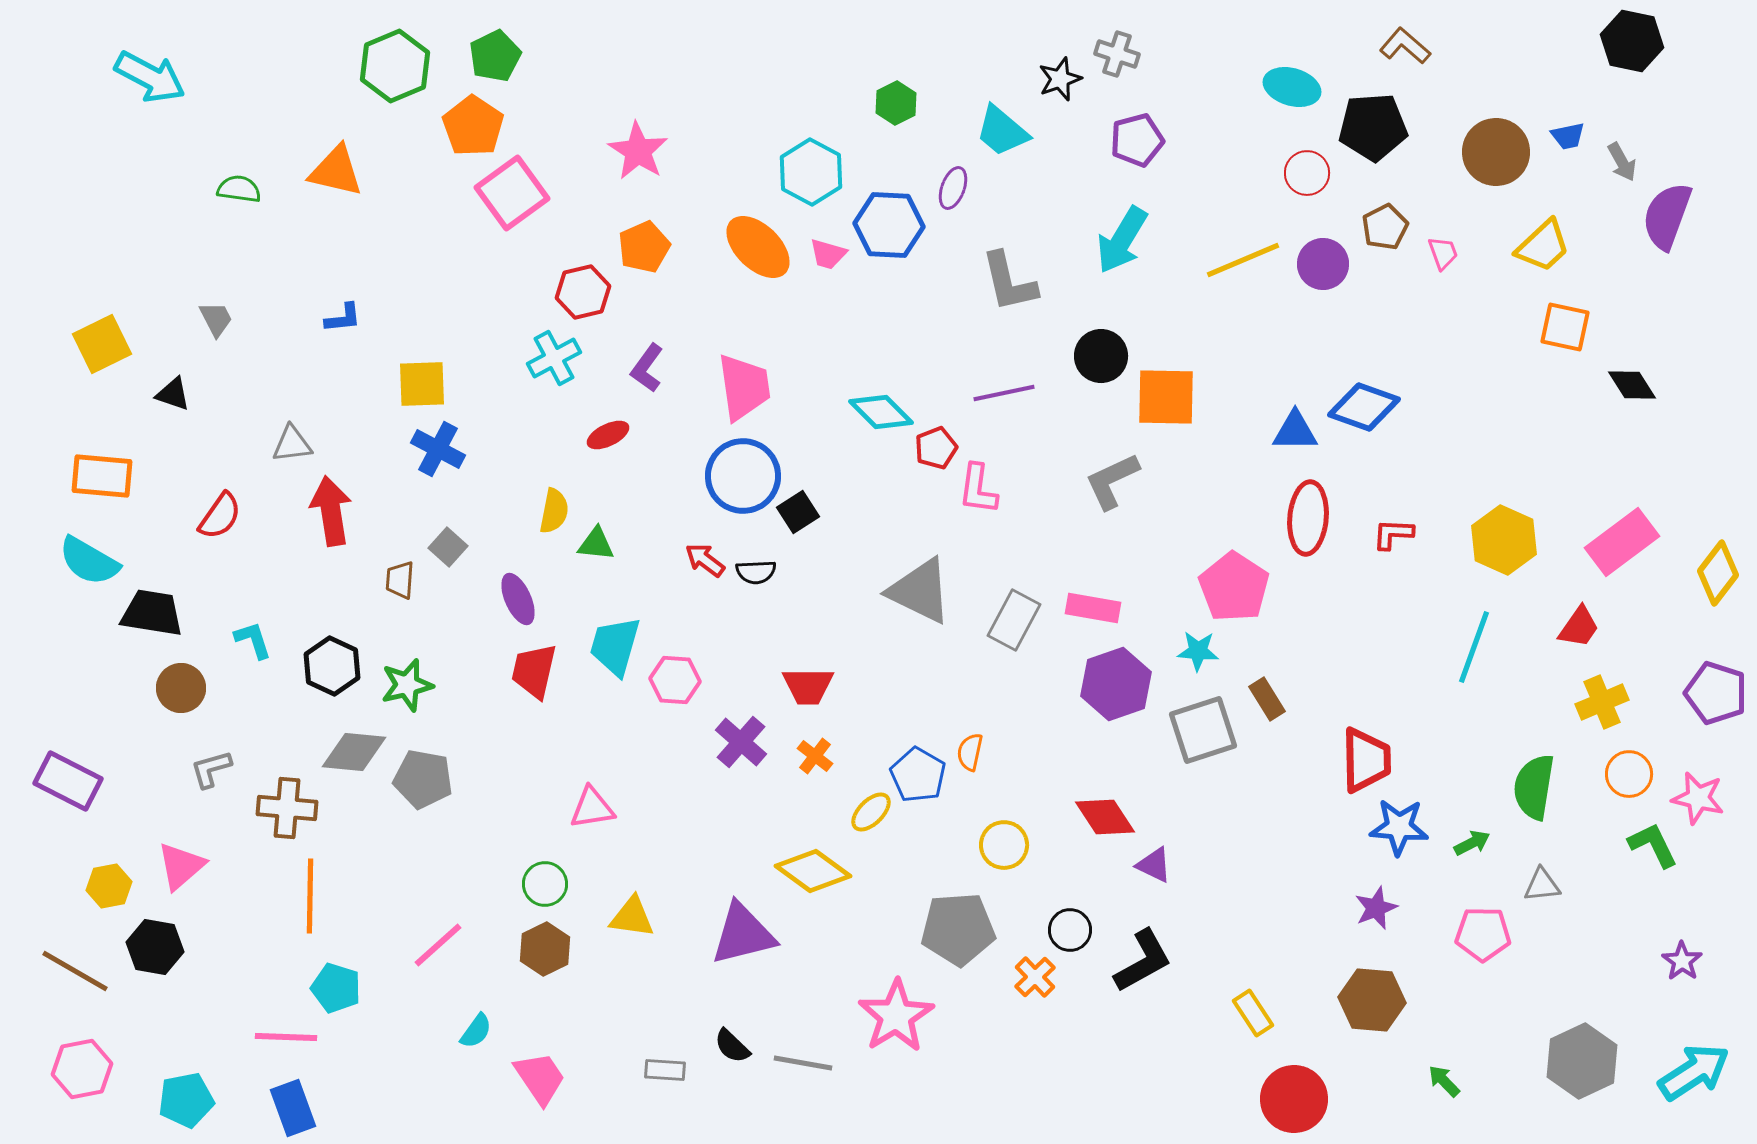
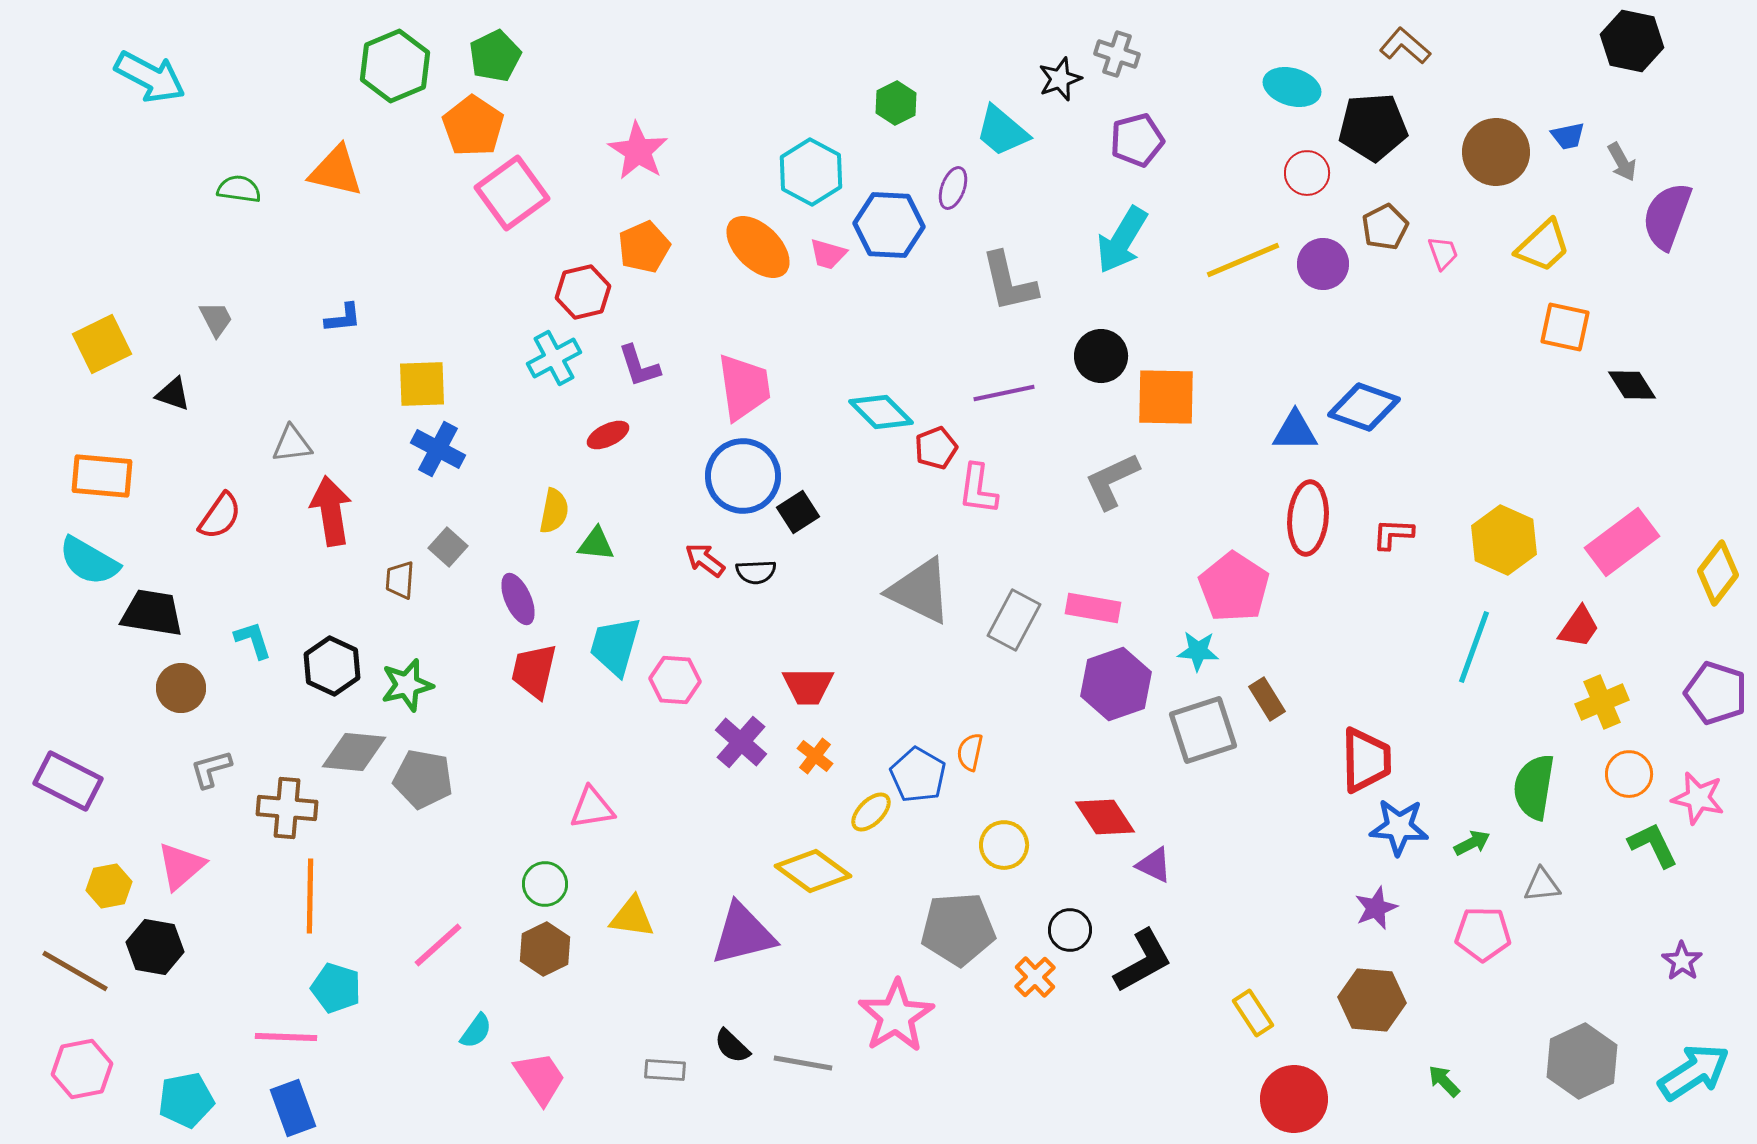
purple L-shape at (647, 368): moved 8 px left, 2 px up; rotated 54 degrees counterclockwise
